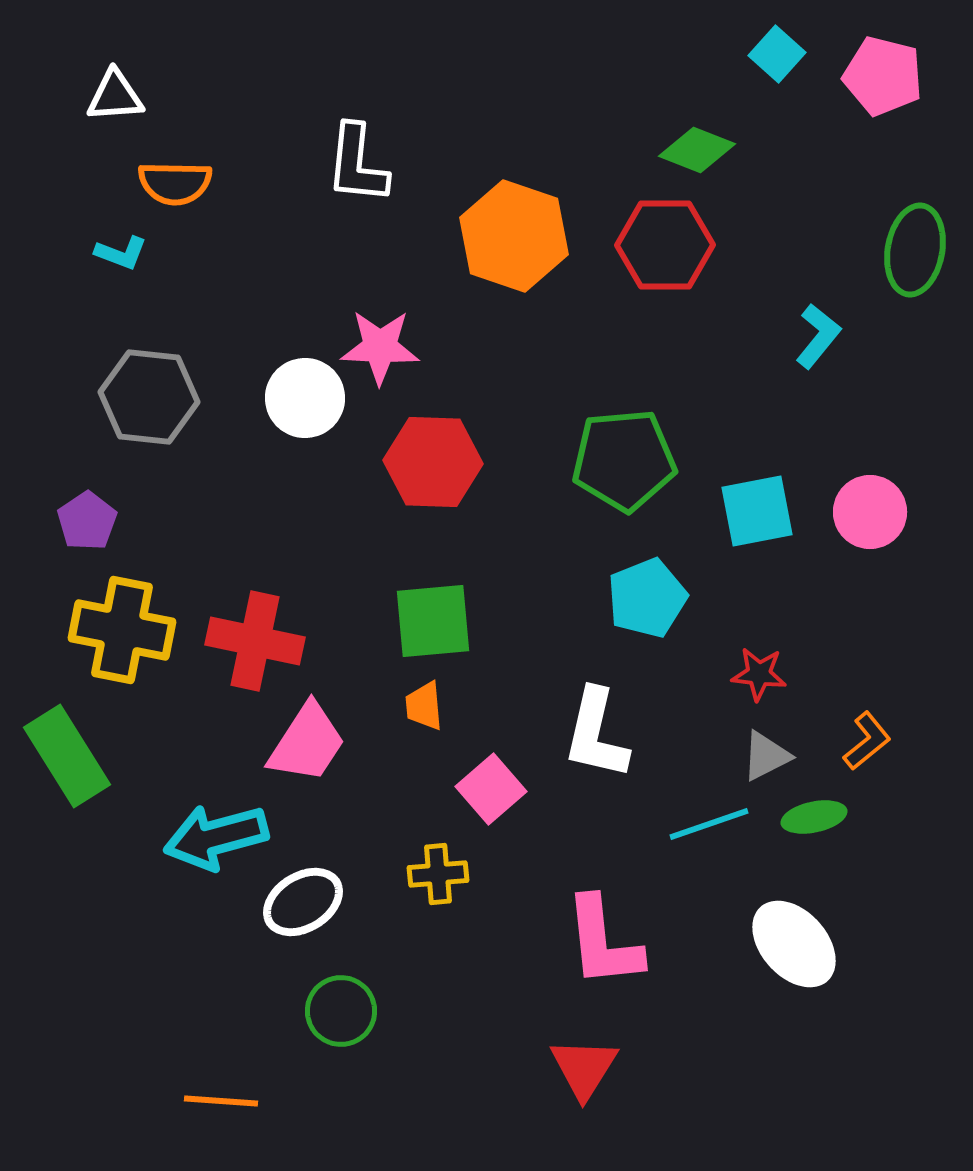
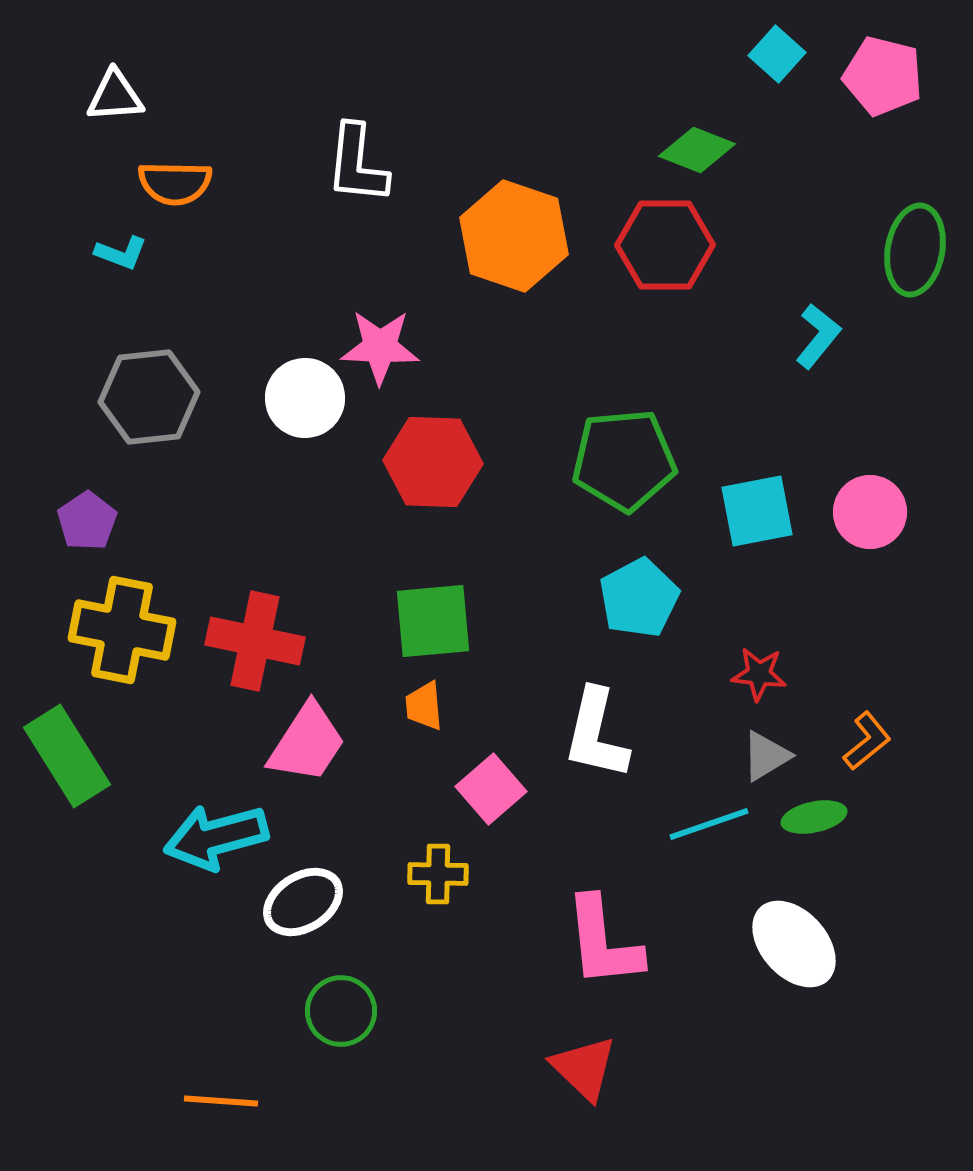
gray hexagon at (149, 397): rotated 12 degrees counterclockwise
cyan pentagon at (647, 598): moved 8 px left; rotated 6 degrees counterclockwise
gray triangle at (766, 756): rotated 4 degrees counterclockwise
yellow cross at (438, 874): rotated 6 degrees clockwise
red triangle at (584, 1068): rotated 18 degrees counterclockwise
